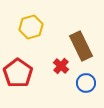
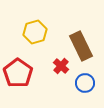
yellow hexagon: moved 4 px right, 5 px down
blue circle: moved 1 px left
